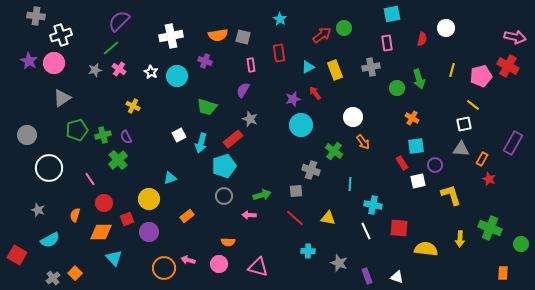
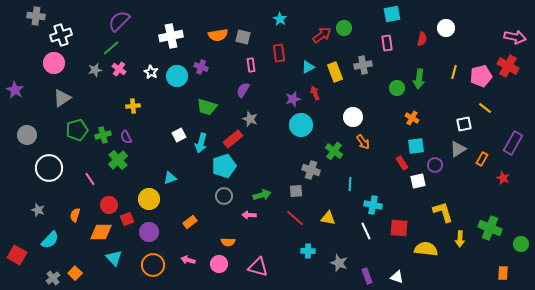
purple star at (29, 61): moved 14 px left, 29 px down
purple cross at (205, 61): moved 4 px left, 6 px down
gray cross at (371, 67): moved 8 px left, 2 px up
yellow rectangle at (335, 70): moved 2 px down
yellow line at (452, 70): moved 2 px right, 2 px down
green arrow at (419, 79): rotated 24 degrees clockwise
red arrow at (315, 93): rotated 16 degrees clockwise
yellow line at (473, 105): moved 12 px right, 3 px down
yellow cross at (133, 106): rotated 32 degrees counterclockwise
gray triangle at (461, 149): moved 3 px left; rotated 36 degrees counterclockwise
red star at (489, 179): moved 14 px right, 1 px up
yellow L-shape at (451, 195): moved 8 px left, 17 px down
red circle at (104, 203): moved 5 px right, 2 px down
orange rectangle at (187, 216): moved 3 px right, 6 px down
cyan semicircle at (50, 240): rotated 18 degrees counterclockwise
orange circle at (164, 268): moved 11 px left, 3 px up
